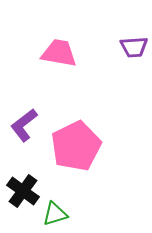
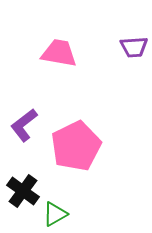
green triangle: rotated 12 degrees counterclockwise
